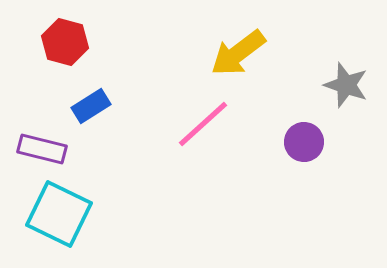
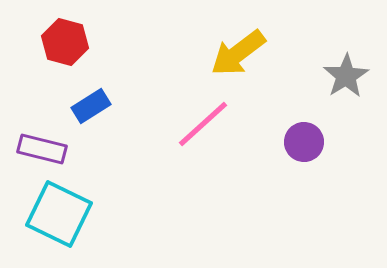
gray star: moved 9 px up; rotated 21 degrees clockwise
